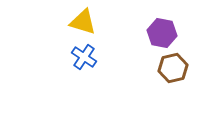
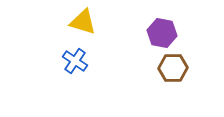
blue cross: moved 9 px left, 4 px down
brown hexagon: rotated 12 degrees clockwise
